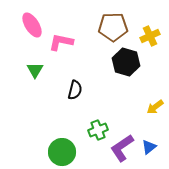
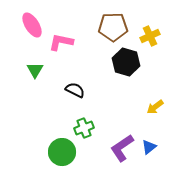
black semicircle: rotated 78 degrees counterclockwise
green cross: moved 14 px left, 2 px up
